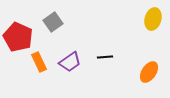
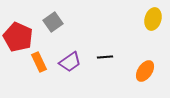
orange ellipse: moved 4 px left, 1 px up
